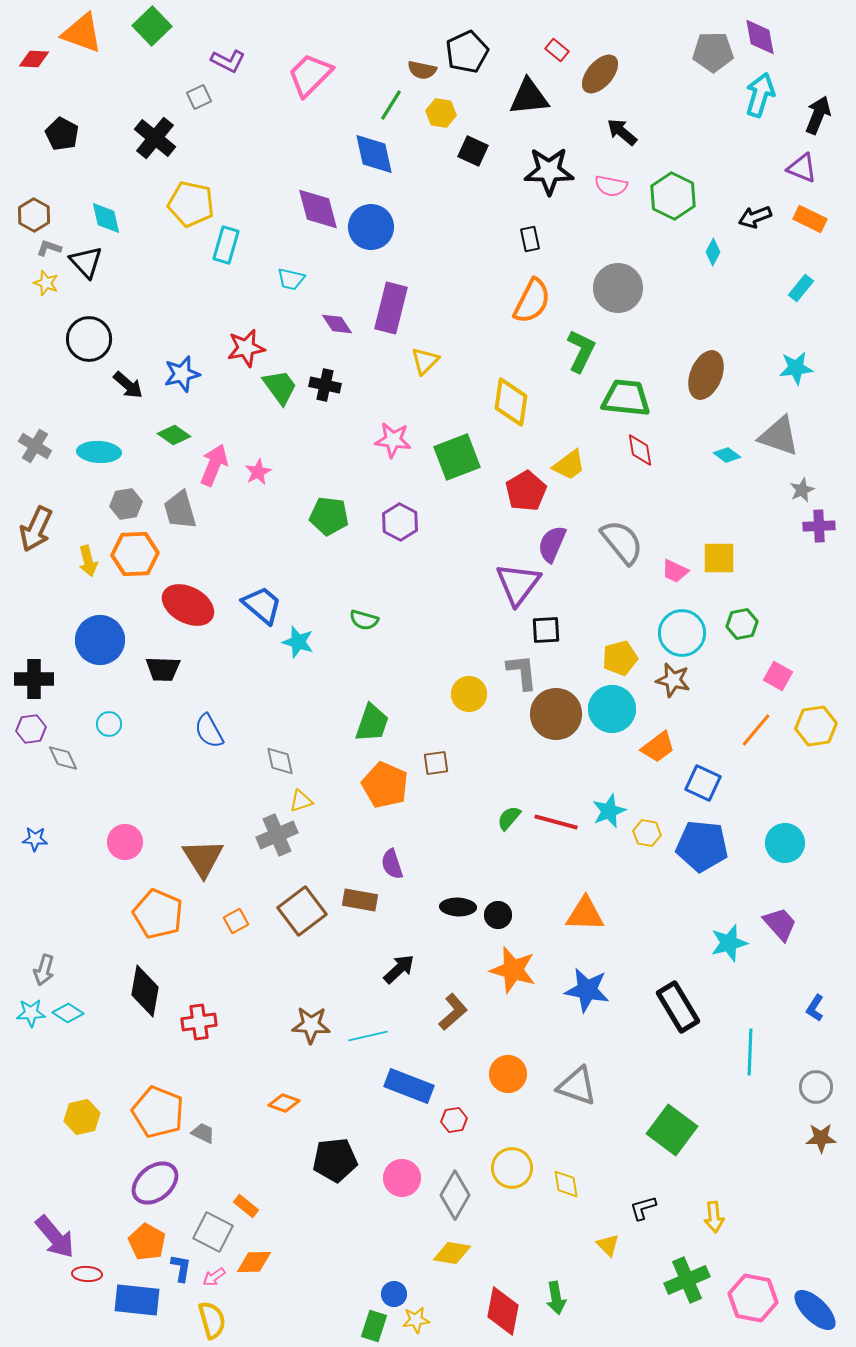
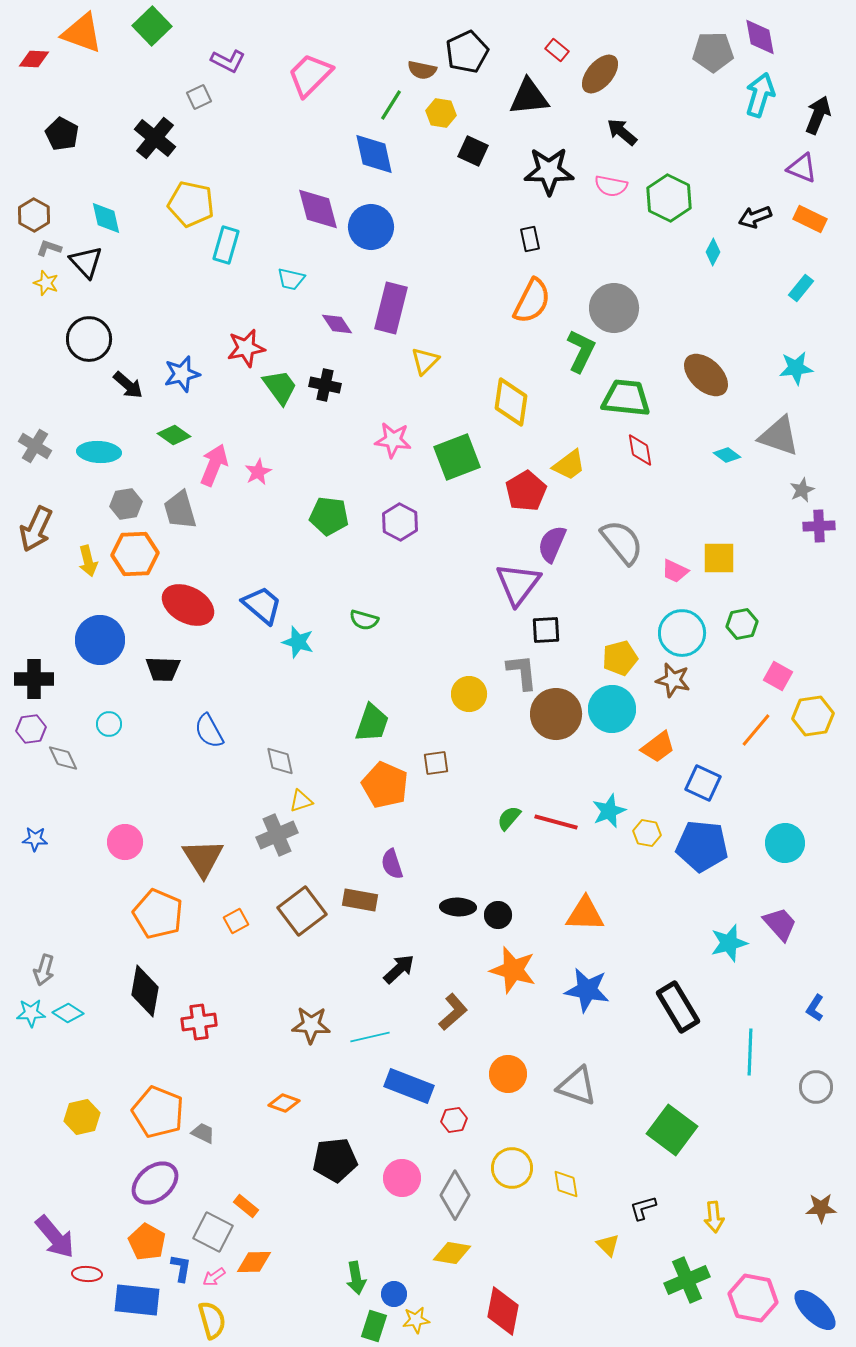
green hexagon at (673, 196): moved 4 px left, 2 px down
gray circle at (618, 288): moved 4 px left, 20 px down
brown ellipse at (706, 375): rotated 69 degrees counterclockwise
yellow hexagon at (816, 726): moved 3 px left, 10 px up
cyan line at (368, 1036): moved 2 px right, 1 px down
brown star at (821, 1138): moved 70 px down
green arrow at (556, 1298): moved 200 px left, 20 px up
